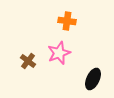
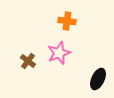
black ellipse: moved 5 px right
